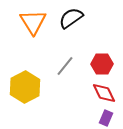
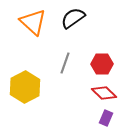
black semicircle: moved 2 px right
orange triangle: rotated 16 degrees counterclockwise
gray line: moved 3 px up; rotated 20 degrees counterclockwise
red diamond: rotated 20 degrees counterclockwise
